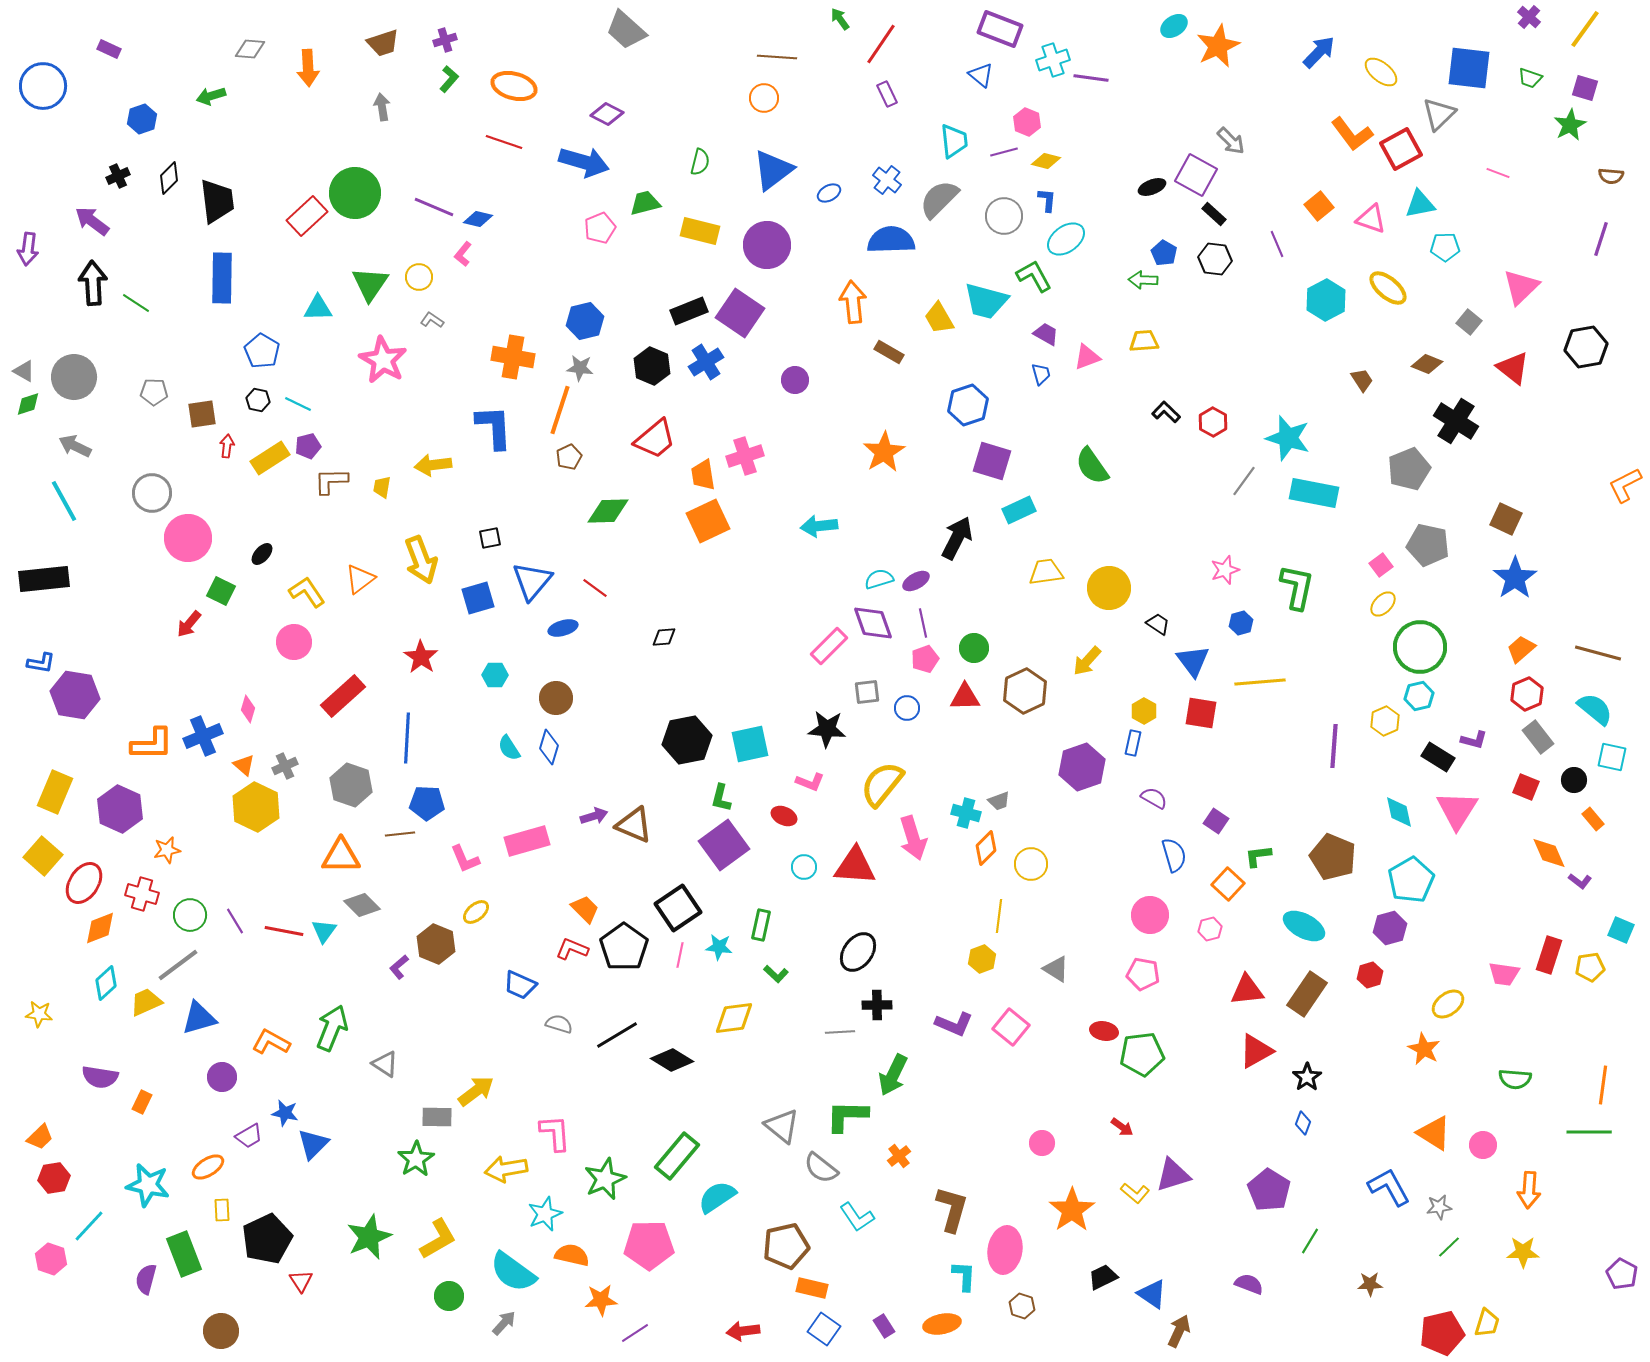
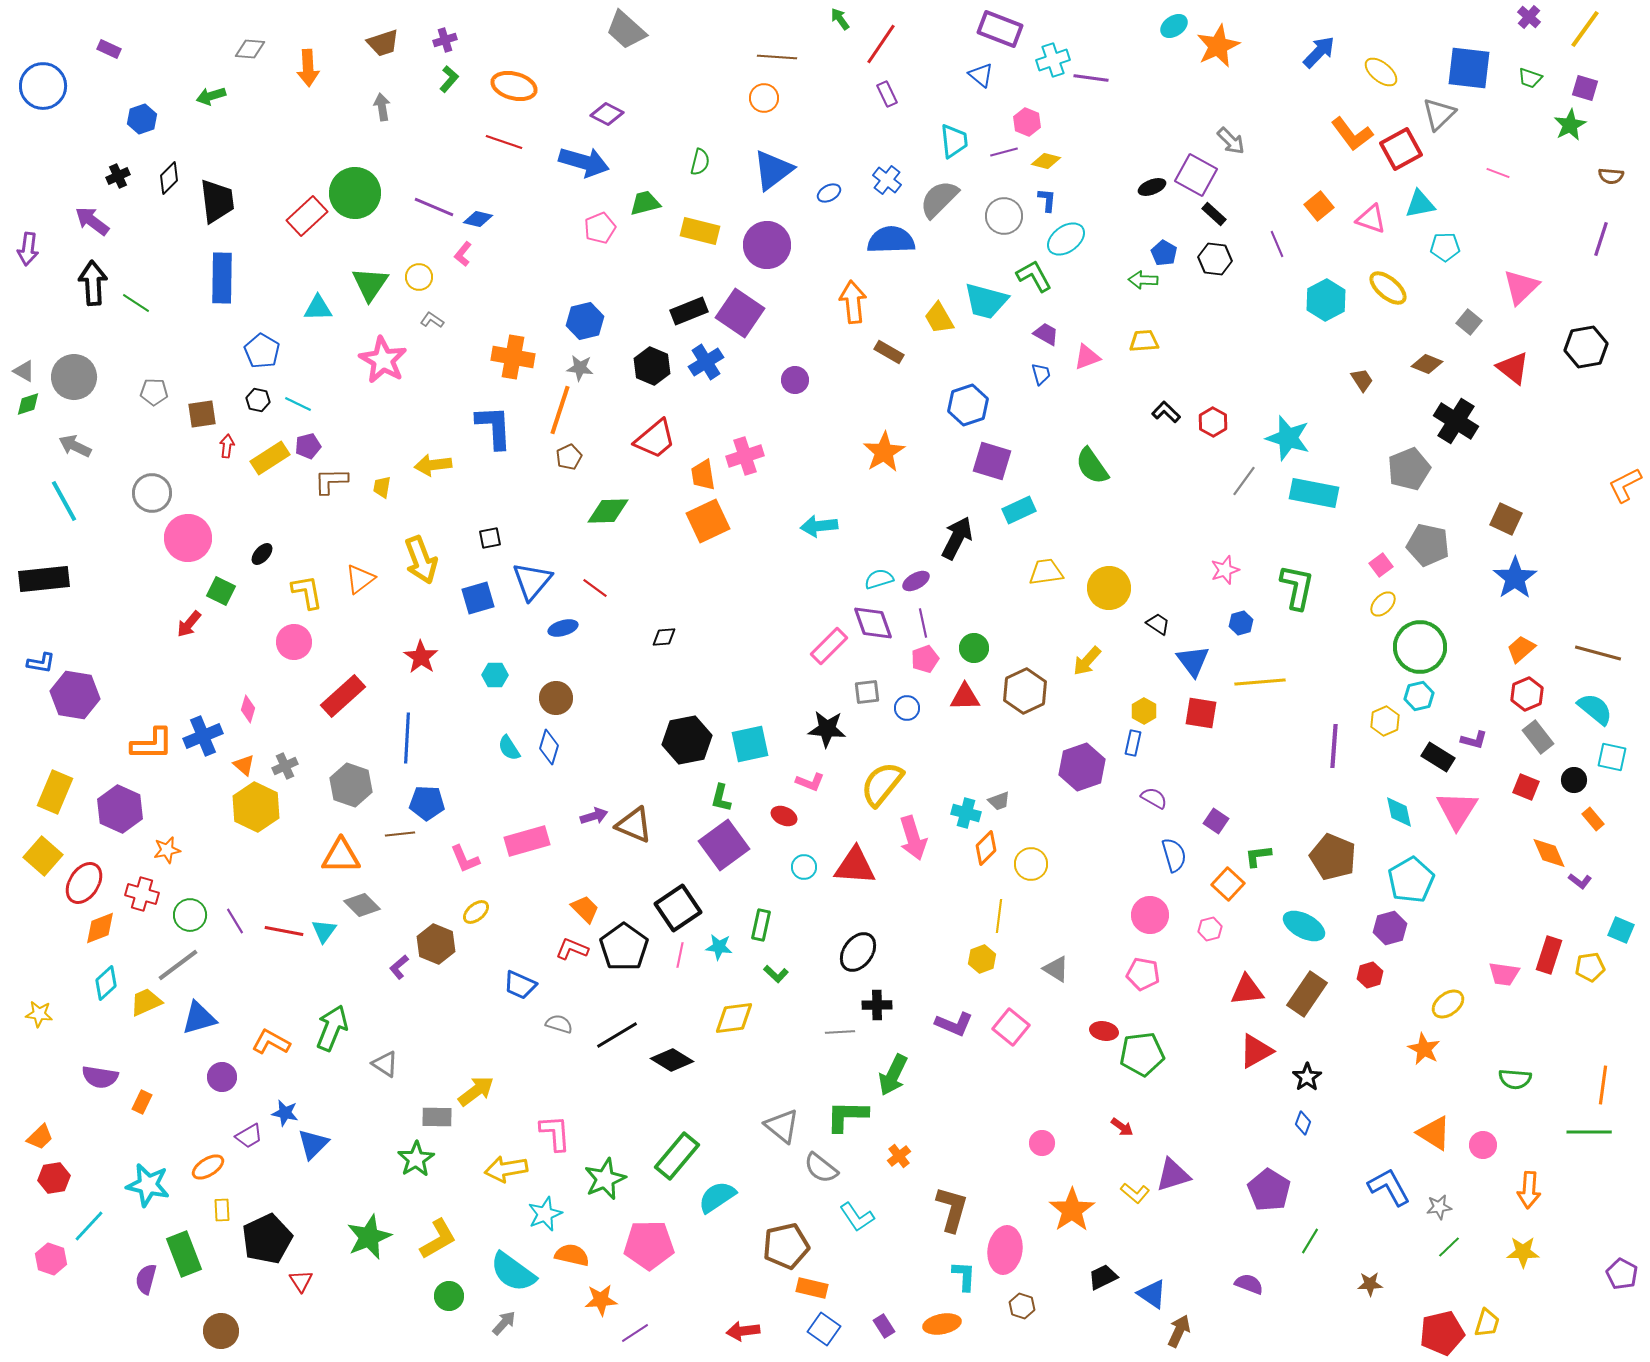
yellow L-shape at (307, 592): rotated 24 degrees clockwise
